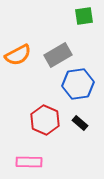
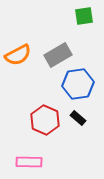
black rectangle: moved 2 px left, 5 px up
